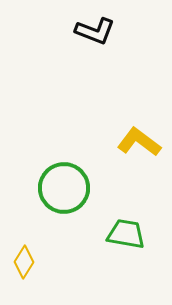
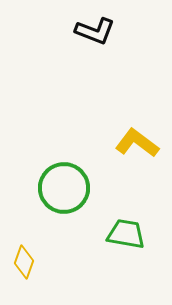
yellow L-shape: moved 2 px left, 1 px down
yellow diamond: rotated 12 degrees counterclockwise
